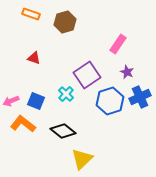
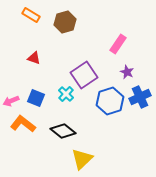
orange rectangle: moved 1 px down; rotated 12 degrees clockwise
purple square: moved 3 px left
blue square: moved 3 px up
